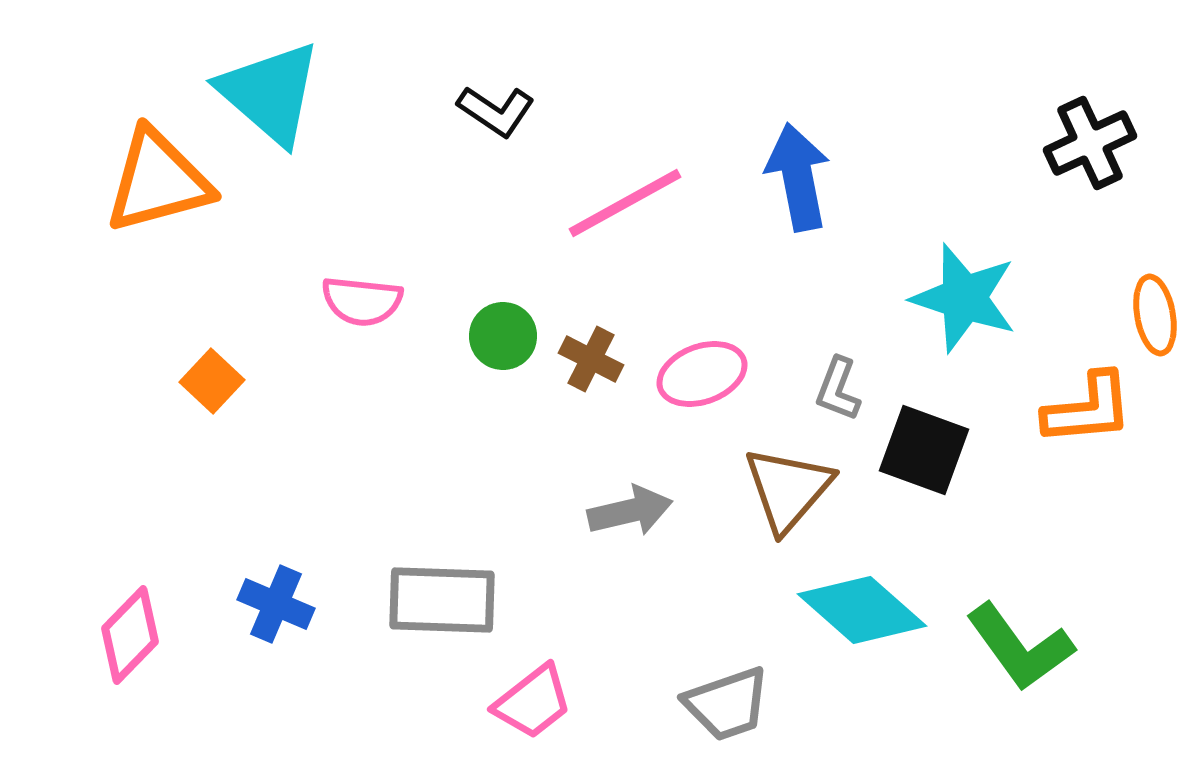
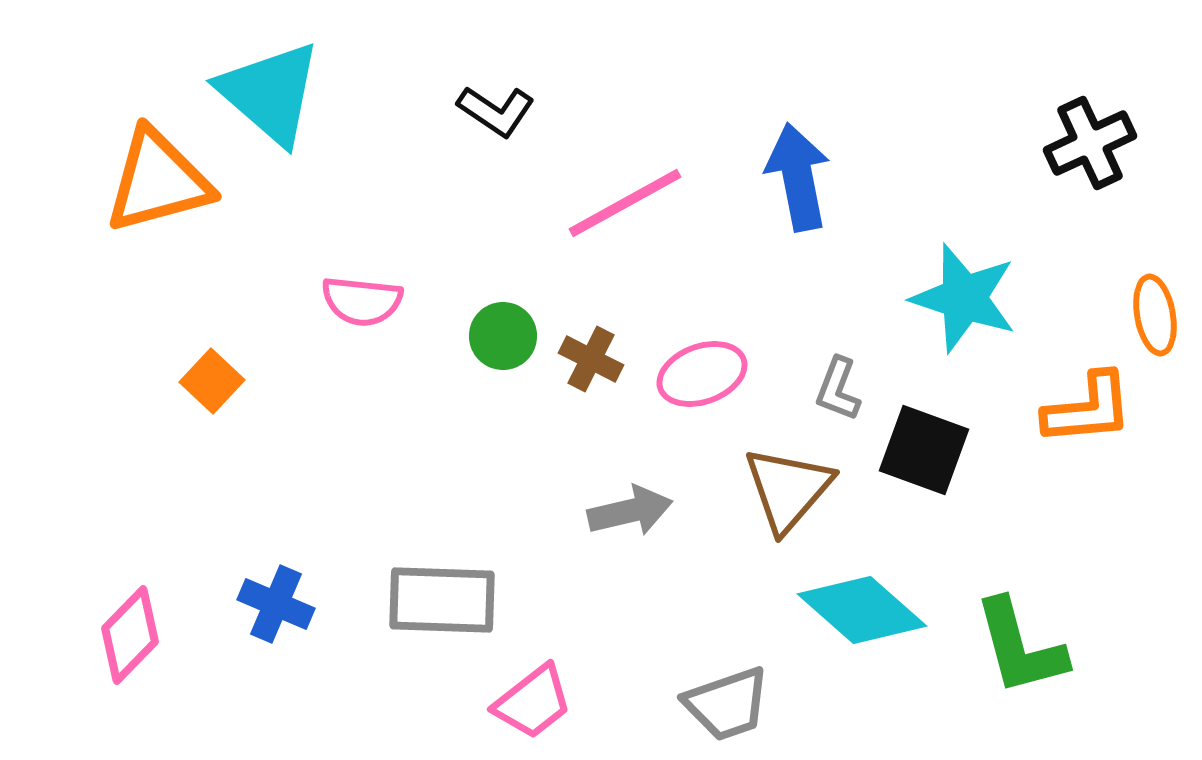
green L-shape: rotated 21 degrees clockwise
